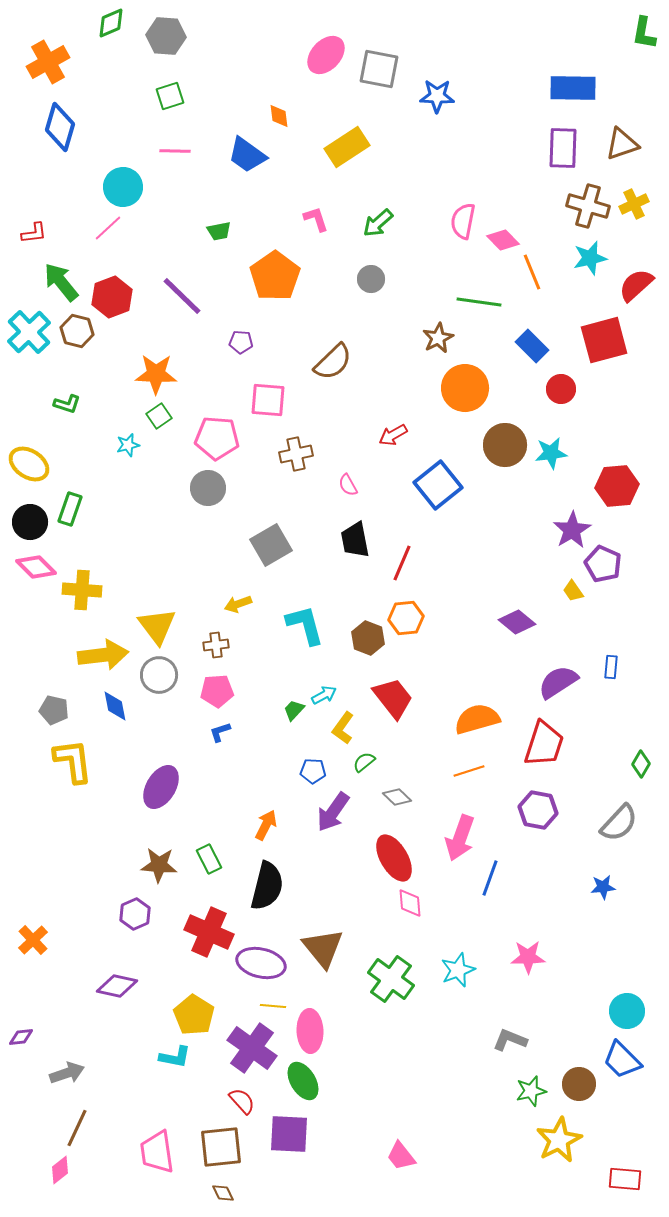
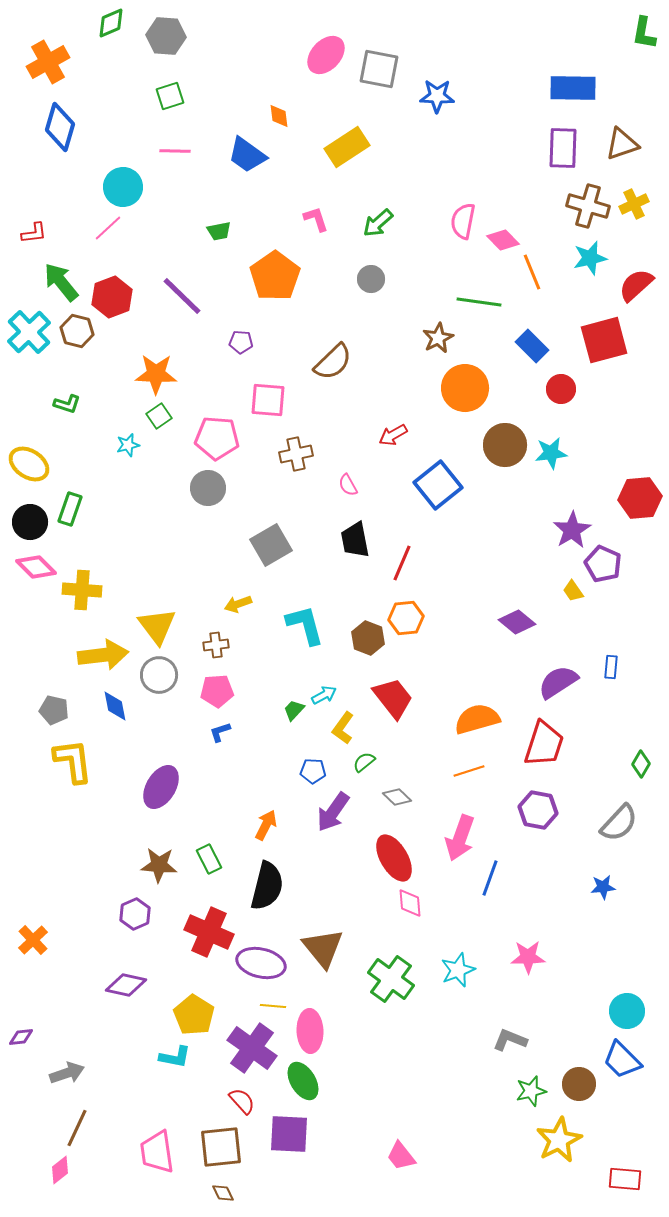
red hexagon at (617, 486): moved 23 px right, 12 px down
purple diamond at (117, 986): moved 9 px right, 1 px up
